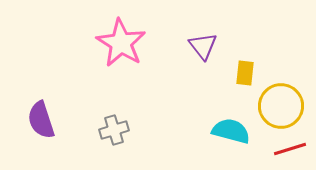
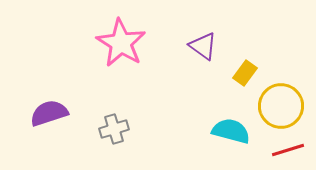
purple triangle: rotated 16 degrees counterclockwise
yellow rectangle: rotated 30 degrees clockwise
purple semicircle: moved 8 px right, 7 px up; rotated 90 degrees clockwise
gray cross: moved 1 px up
red line: moved 2 px left, 1 px down
